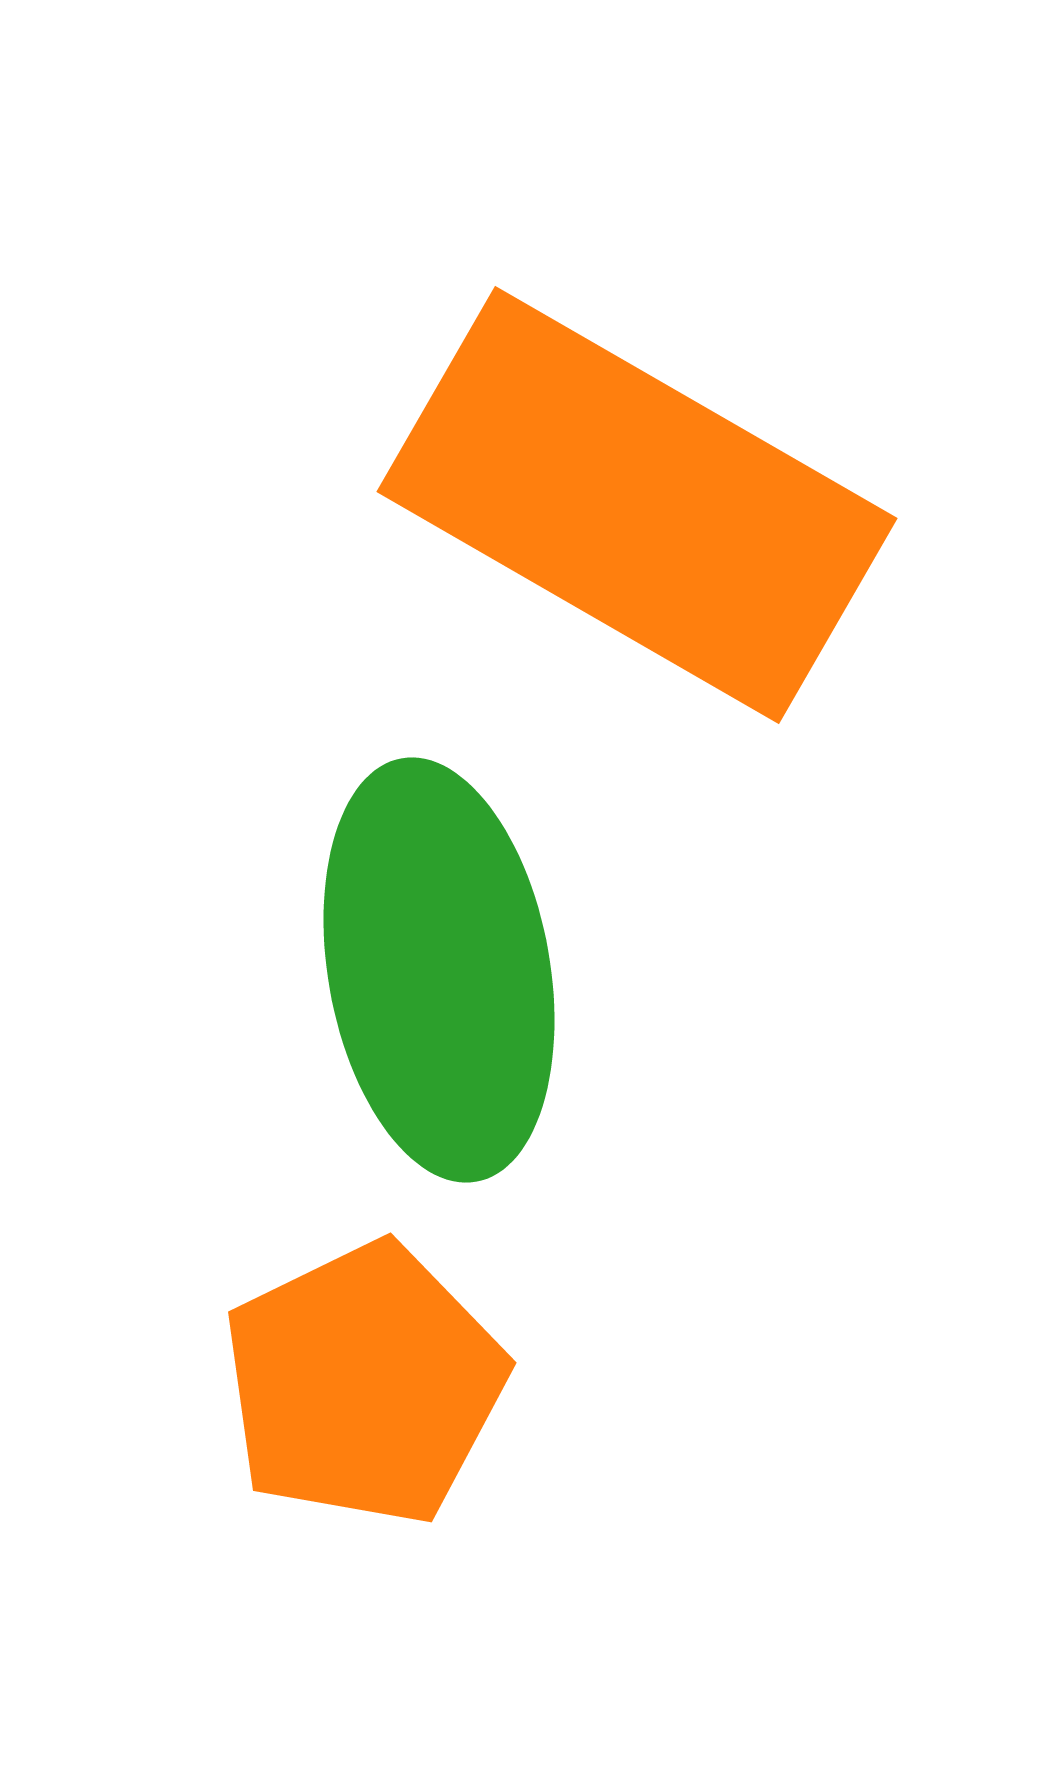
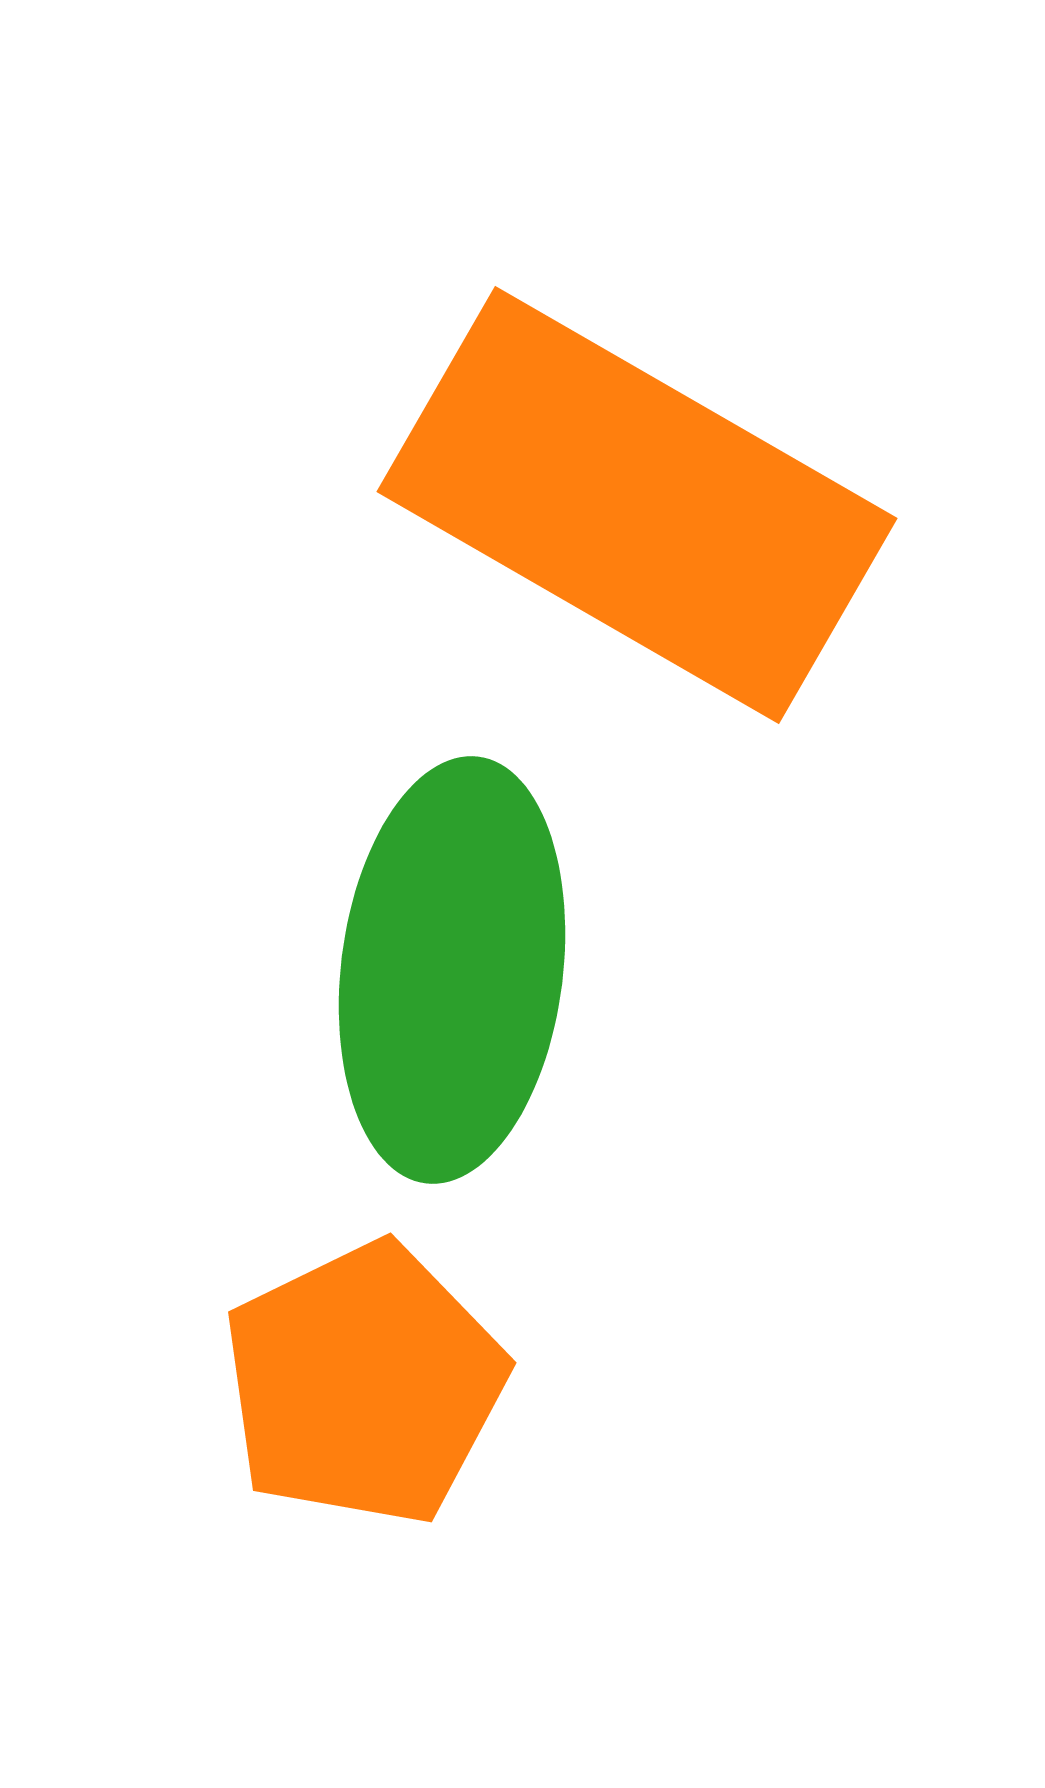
green ellipse: moved 13 px right; rotated 17 degrees clockwise
